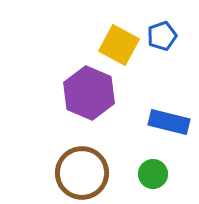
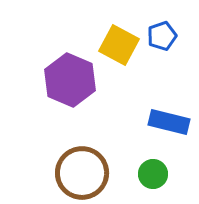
purple hexagon: moved 19 px left, 13 px up
